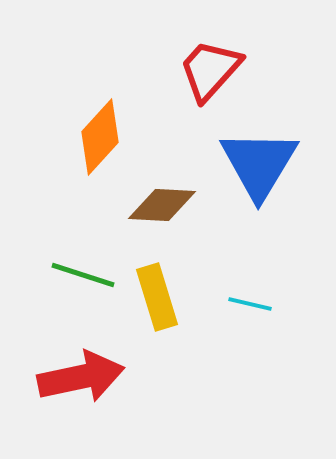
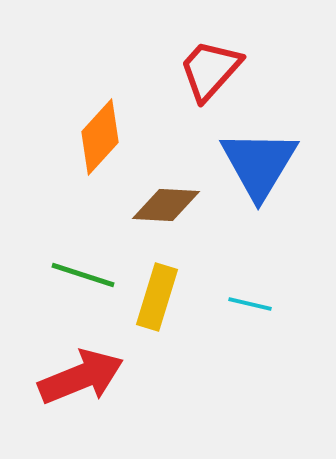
brown diamond: moved 4 px right
yellow rectangle: rotated 34 degrees clockwise
red arrow: rotated 10 degrees counterclockwise
